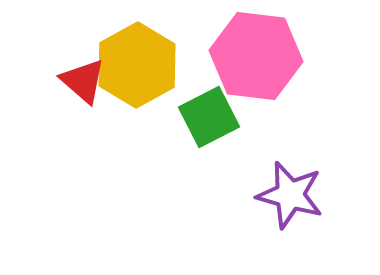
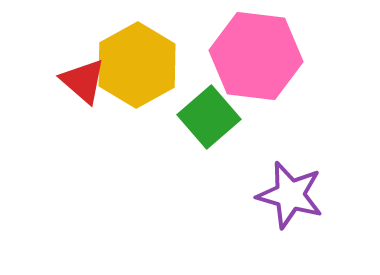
green square: rotated 14 degrees counterclockwise
